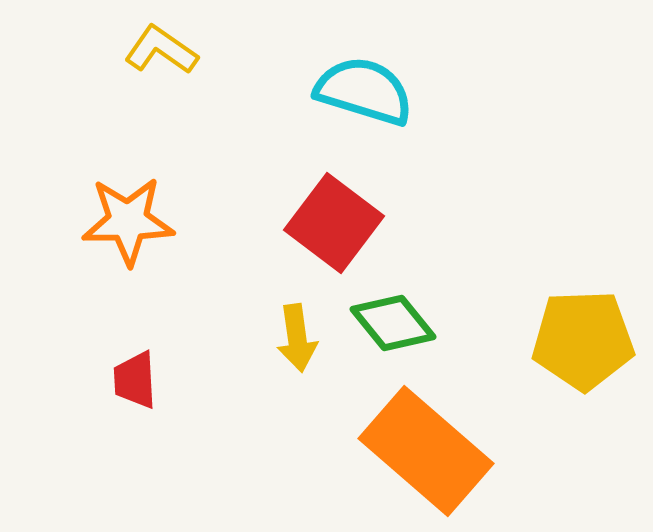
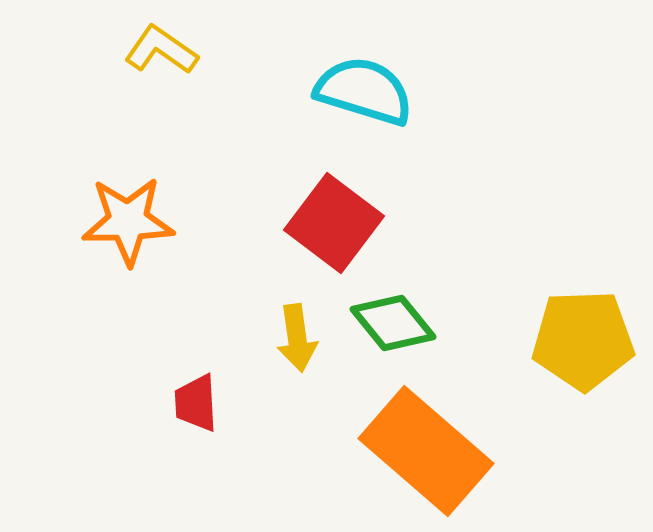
red trapezoid: moved 61 px right, 23 px down
